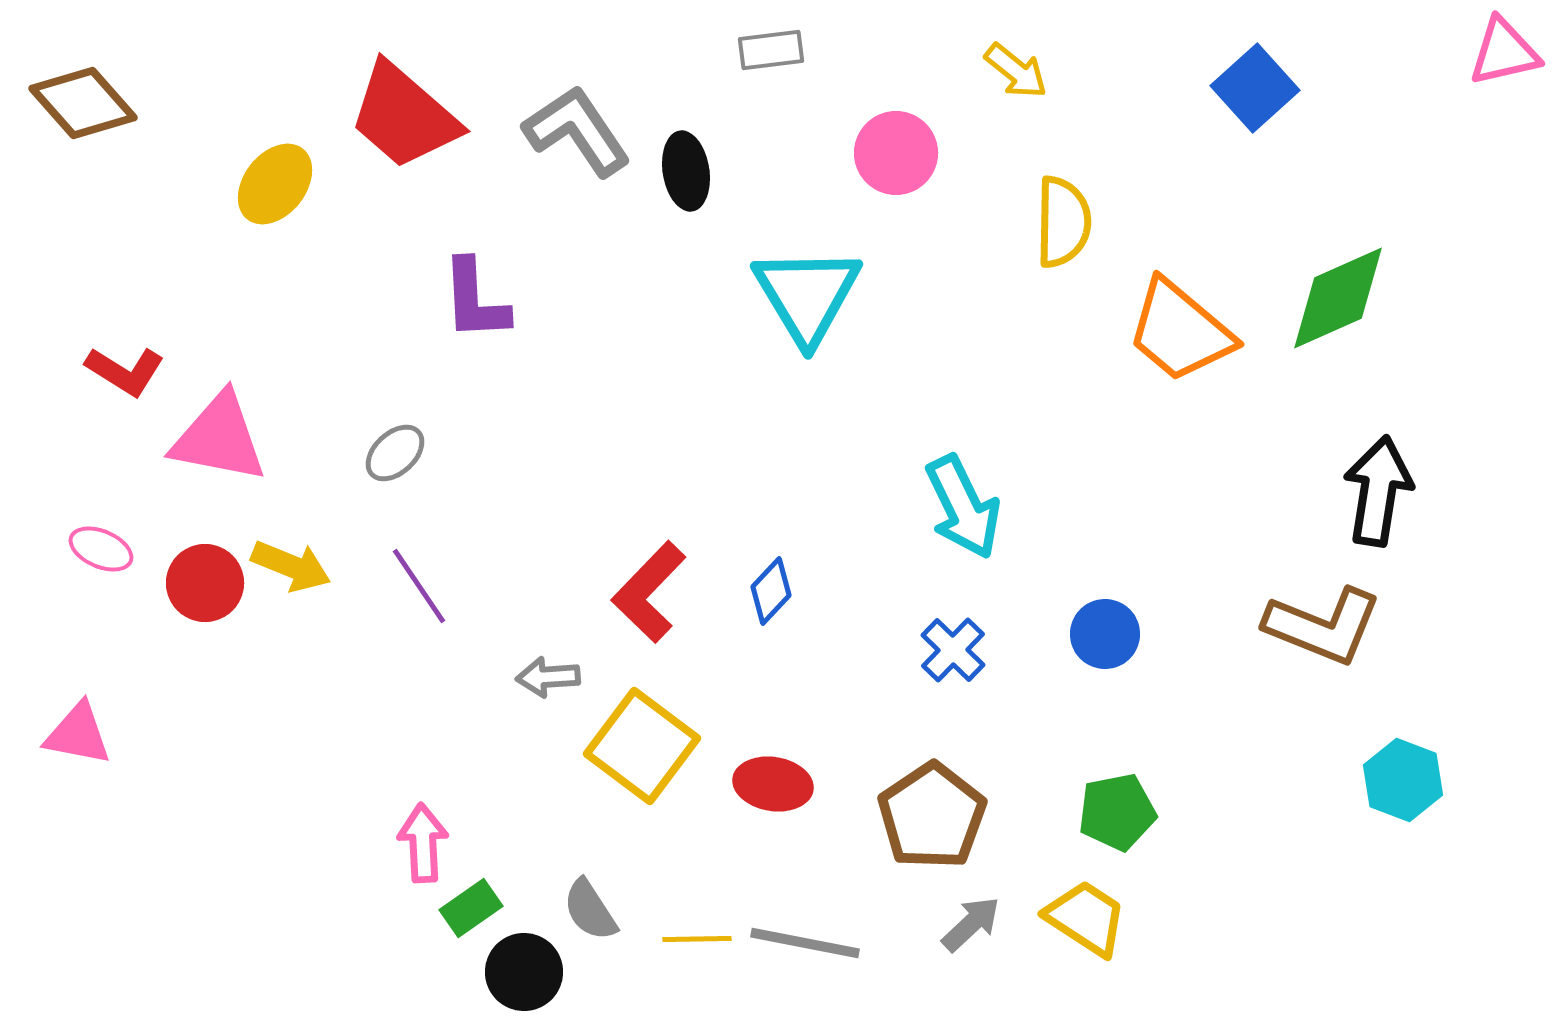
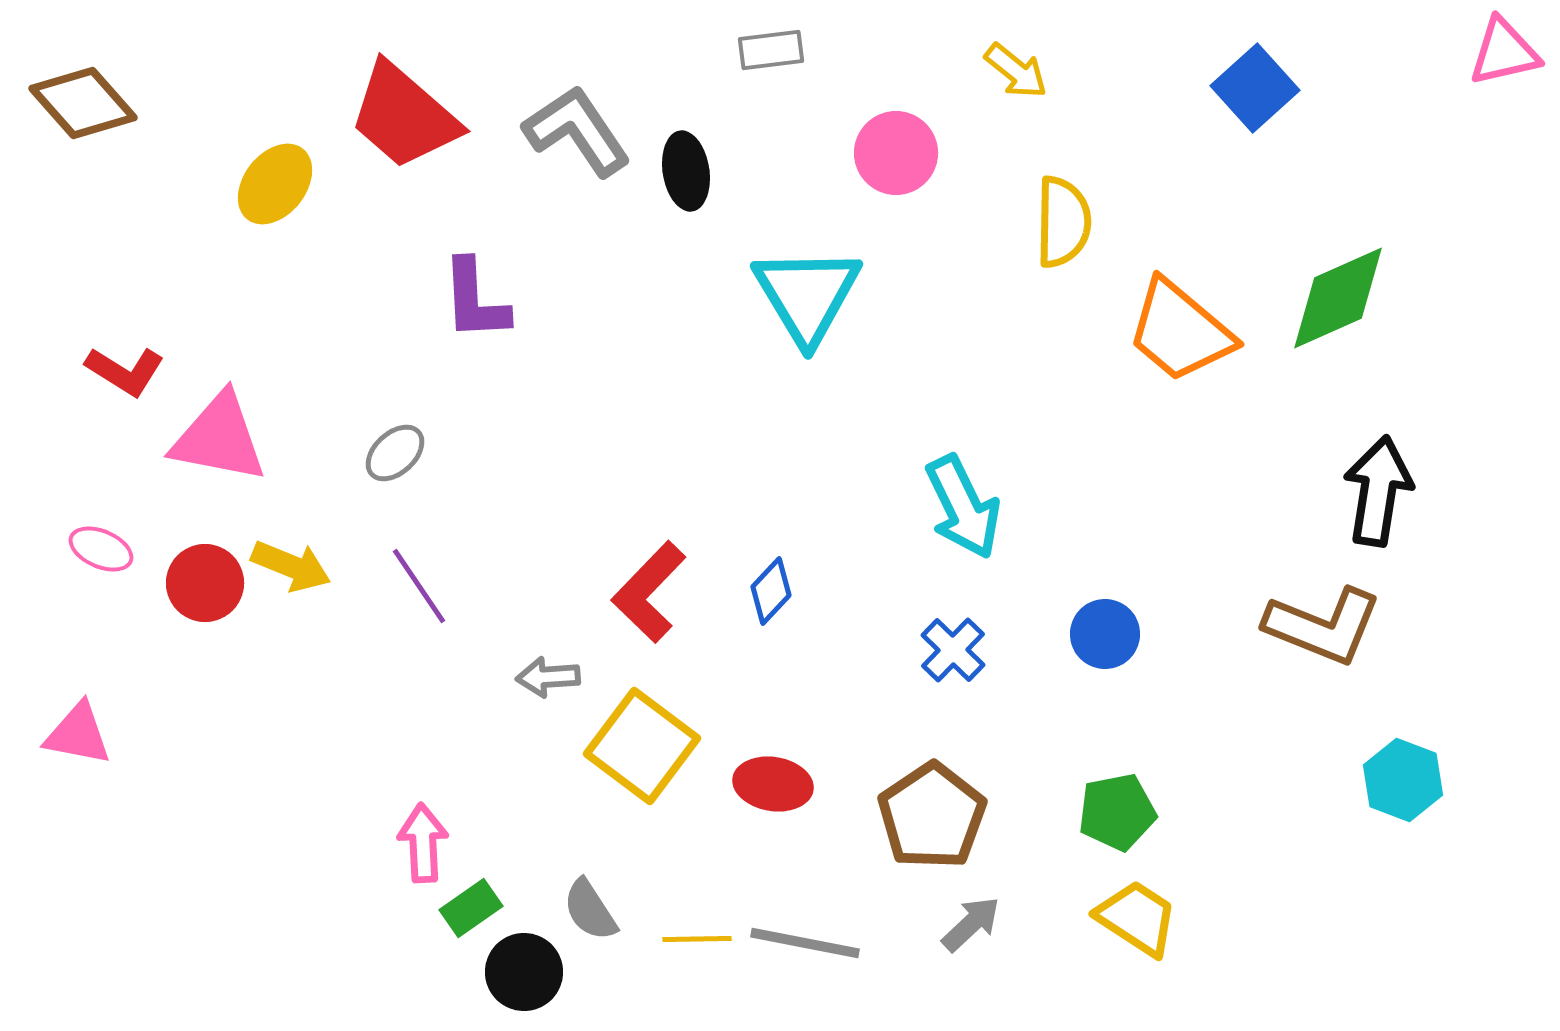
yellow trapezoid at (1086, 918): moved 51 px right
